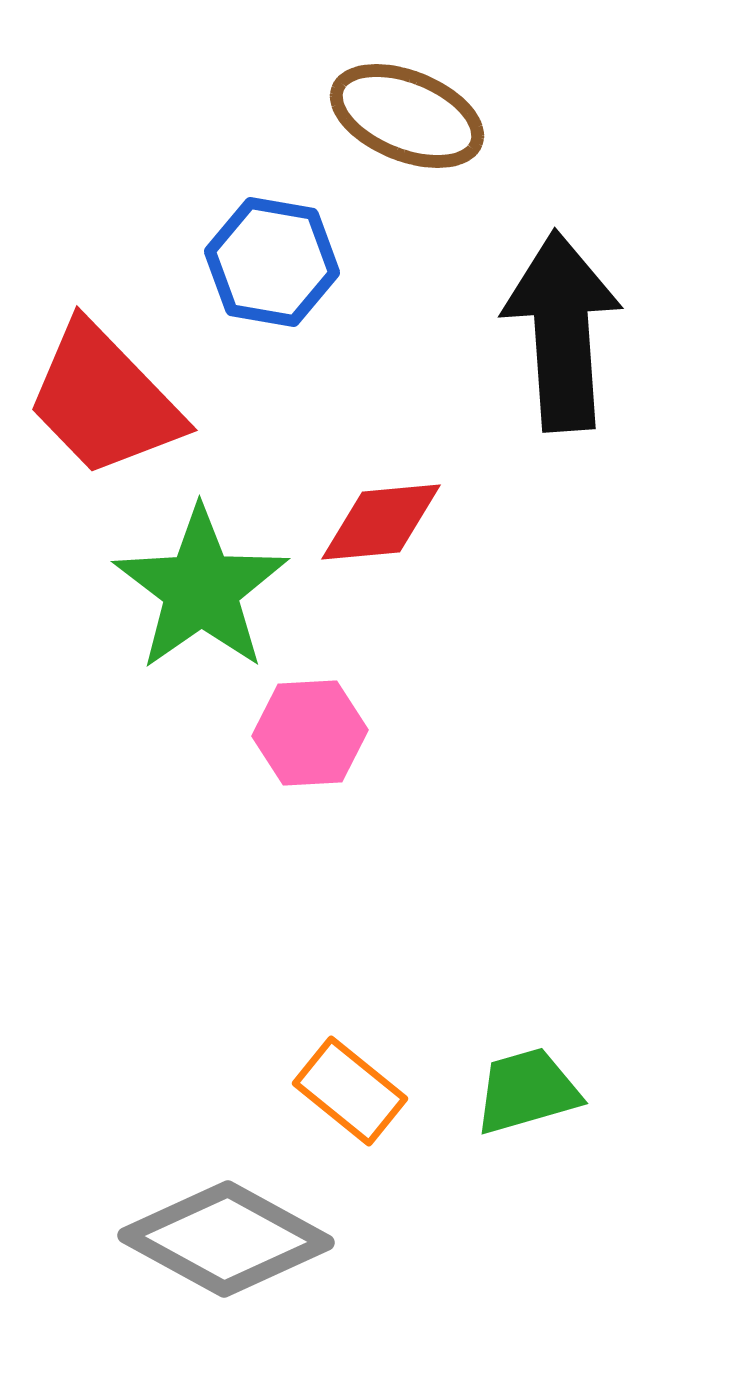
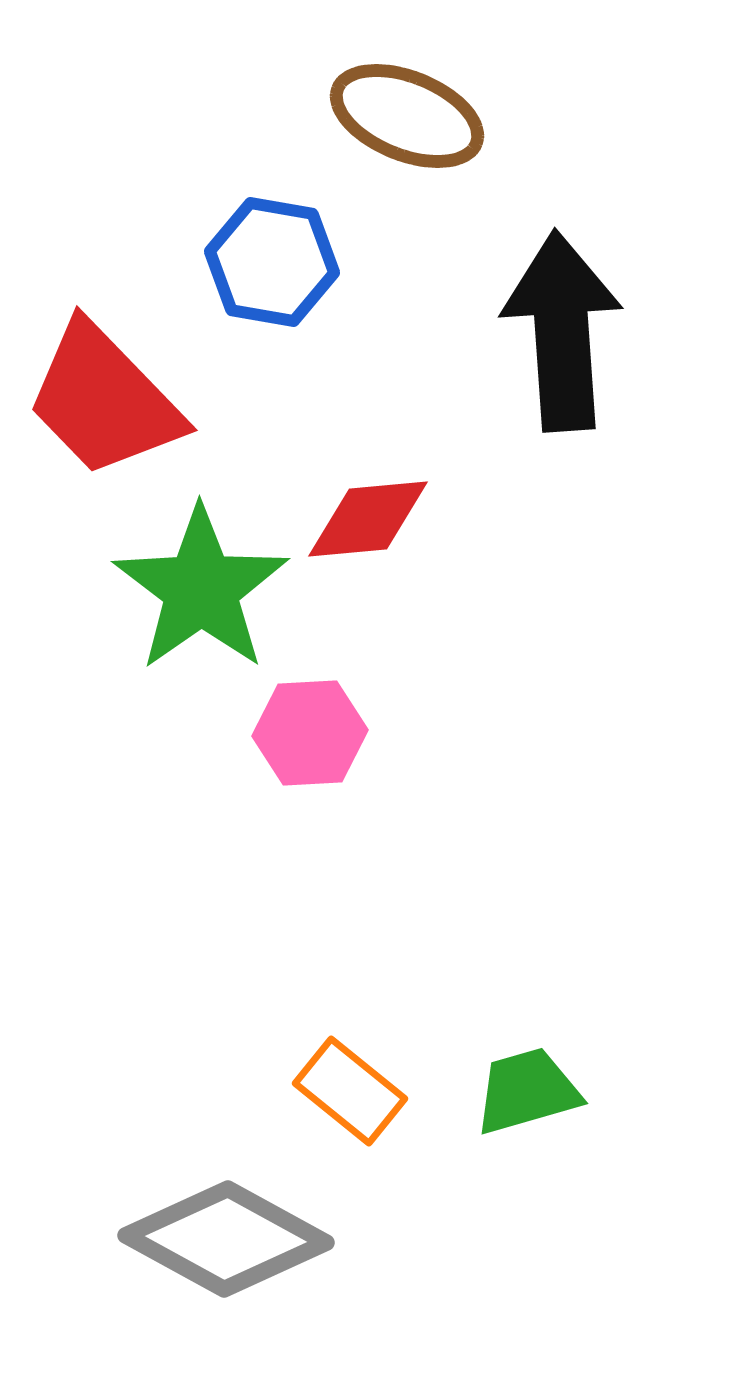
red diamond: moved 13 px left, 3 px up
